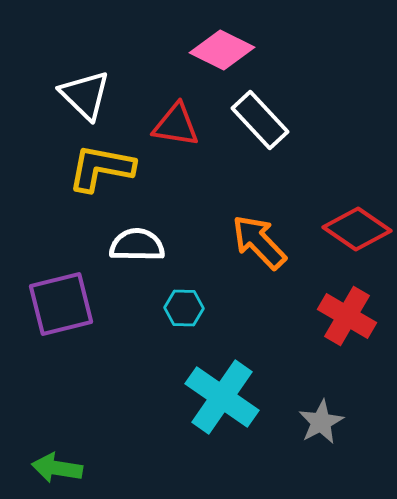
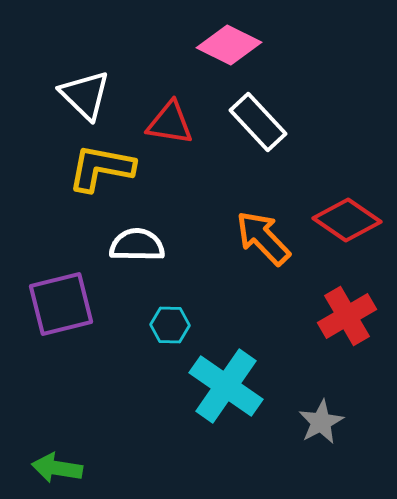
pink diamond: moved 7 px right, 5 px up
white rectangle: moved 2 px left, 2 px down
red triangle: moved 6 px left, 2 px up
red diamond: moved 10 px left, 9 px up
orange arrow: moved 4 px right, 4 px up
cyan hexagon: moved 14 px left, 17 px down
red cross: rotated 30 degrees clockwise
cyan cross: moved 4 px right, 11 px up
